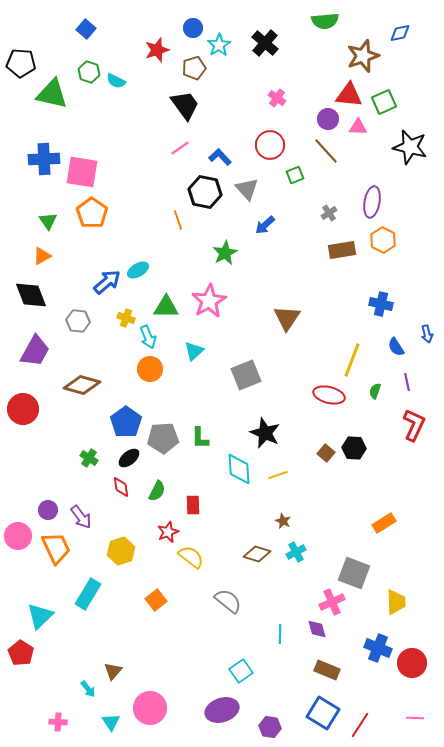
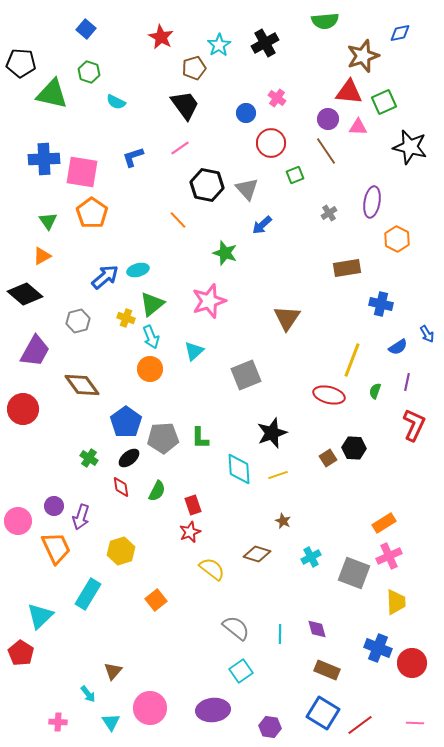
blue circle at (193, 28): moved 53 px right, 85 px down
black cross at (265, 43): rotated 20 degrees clockwise
red star at (157, 50): moved 4 px right, 13 px up; rotated 25 degrees counterclockwise
cyan semicircle at (116, 81): moved 21 px down
red triangle at (349, 95): moved 3 px up
red circle at (270, 145): moved 1 px right, 2 px up
brown line at (326, 151): rotated 8 degrees clockwise
blue L-shape at (220, 157): moved 87 px left; rotated 65 degrees counterclockwise
black hexagon at (205, 192): moved 2 px right, 7 px up
orange line at (178, 220): rotated 24 degrees counterclockwise
blue arrow at (265, 225): moved 3 px left
orange hexagon at (383, 240): moved 14 px right, 1 px up
brown rectangle at (342, 250): moved 5 px right, 18 px down
green star at (225, 253): rotated 25 degrees counterclockwise
cyan ellipse at (138, 270): rotated 15 degrees clockwise
blue arrow at (107, 282): moved 2 px left, 5 px up
black diamond at (31, 295): moved 6 px left, 1 px up; rotated 28 degrees counterclockwise
pink star at (209, 301): rotated 12 degrees clockwise
green triangle at (166, 307): moved 14 px left, 3 px up; rotated 40 degrees counterclockwise
gray hexagon at (78, 321): rotated 20 degrees counterclockwise
blue arrow at (427, 334): rotated 18 degrees counterclockwise
cyan arrow at (148, 337): moved 3 px right
blue semicircle at (396, 347): moved 2 px right; rotated 90 degrees counterclockwise
purple line at (407, 382): rotated 24 degrees clockwise
brown diamond at (82, 385): rotated 39 degrees clockwise
black star at (265, 433): moved 7 px right; rotated 28 degrees clockwise
brown square at (326, 453): moved 2 px right, 5 px down; rotated 18 degrees clockwise
red rectangle at (193, 505): rotated 18 degrees counterclockwise
purple circle at (48, 510): moved 6 px right, 4 px up
purple arrow at (81, 517): rotated 55 degrees clockwise
red star at (168, 532): moved 22 px right
pink circle at (18, 536): moved 15 px up
cyan cross at (296, 552): moved 15 px right, 5 px down
yellow semicircle at (191, 557): moved 21 px right, 12 px down
gray semicircle at (228, 601): moved 8 px right, 27 px down
pink cross at (332, 602): moved 57 px right, 46 px up
cyan arrow at (88, 689): moved 5 px down
purple ellipse at (222, 710): moved 9 px left; rotated 12 degrees clockwise
pink line at (415, 718): moved 5 px down
red line at (360, 725): rotated 20 degrees clockwise
